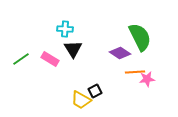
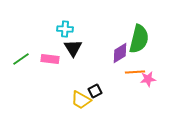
green semicircle: moved 1 px left, 2 px down; rotated 40 degrees clockwise
black triangle: moved 1 px up
purple diamond: rotated 65 degrees counterclockwise
pink rectangle: rotated 24 degrees counterclockwise
pink star: moved 1 px right
